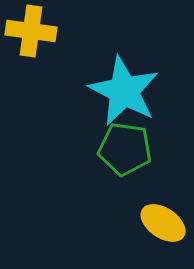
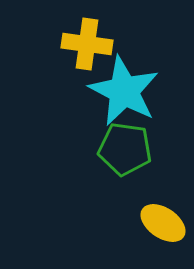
yellow cross: moved 56 px right, 13 px down
